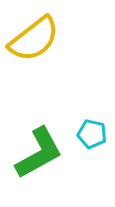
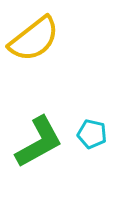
green L-shape: moved 11 px up
